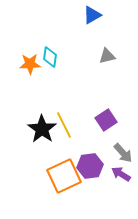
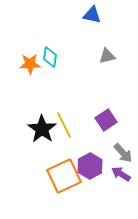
blue triangle: rotated 42 degrees clockwise
purple hexagon: rotated 20 degrees counterclockwise
